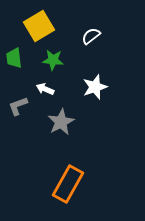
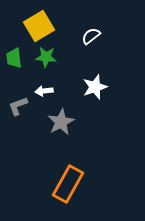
green star: moved 7 px left, 3 px up
white arrow: moved 1 px left, 2 px down; rotated 30 degrees counterclockwise
